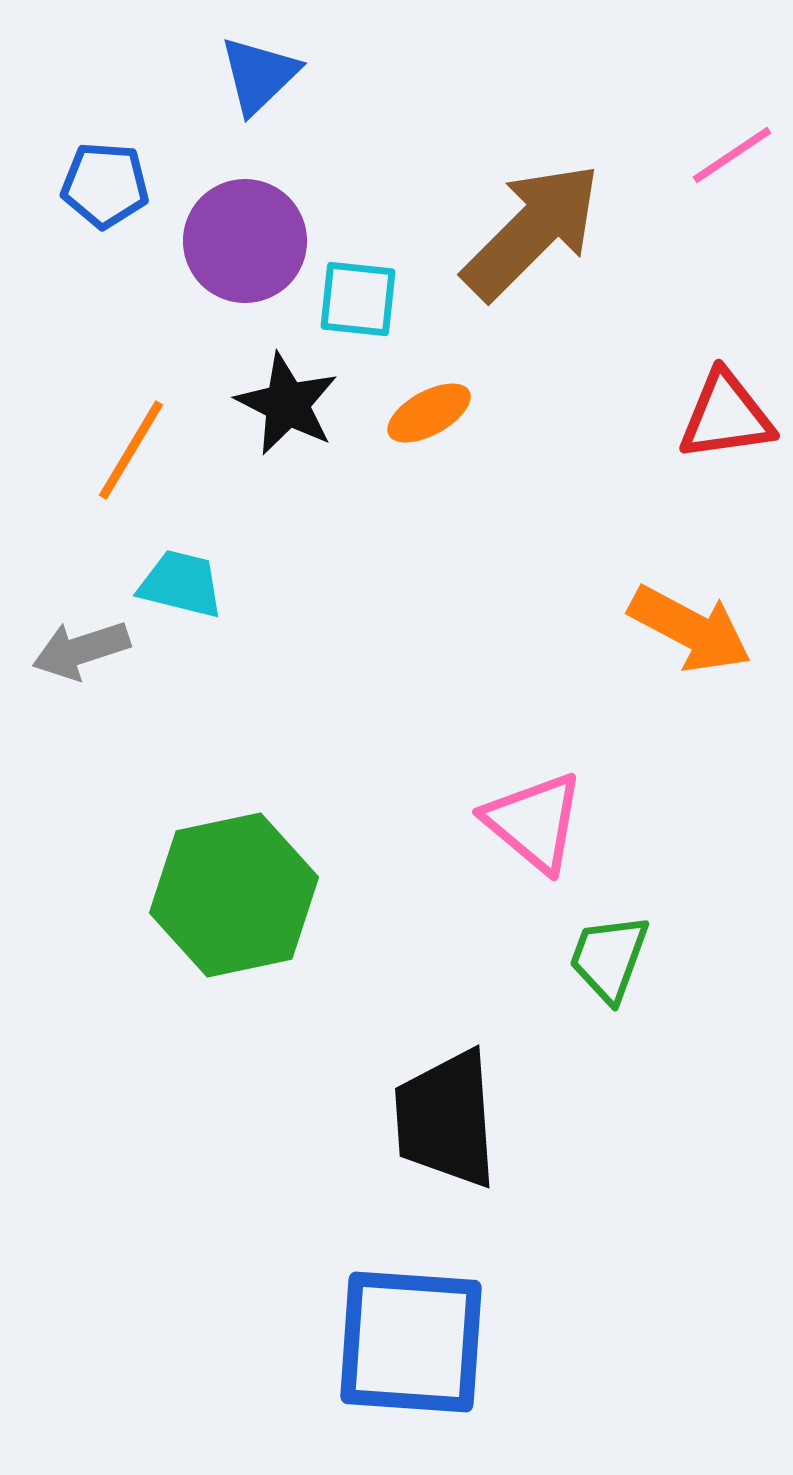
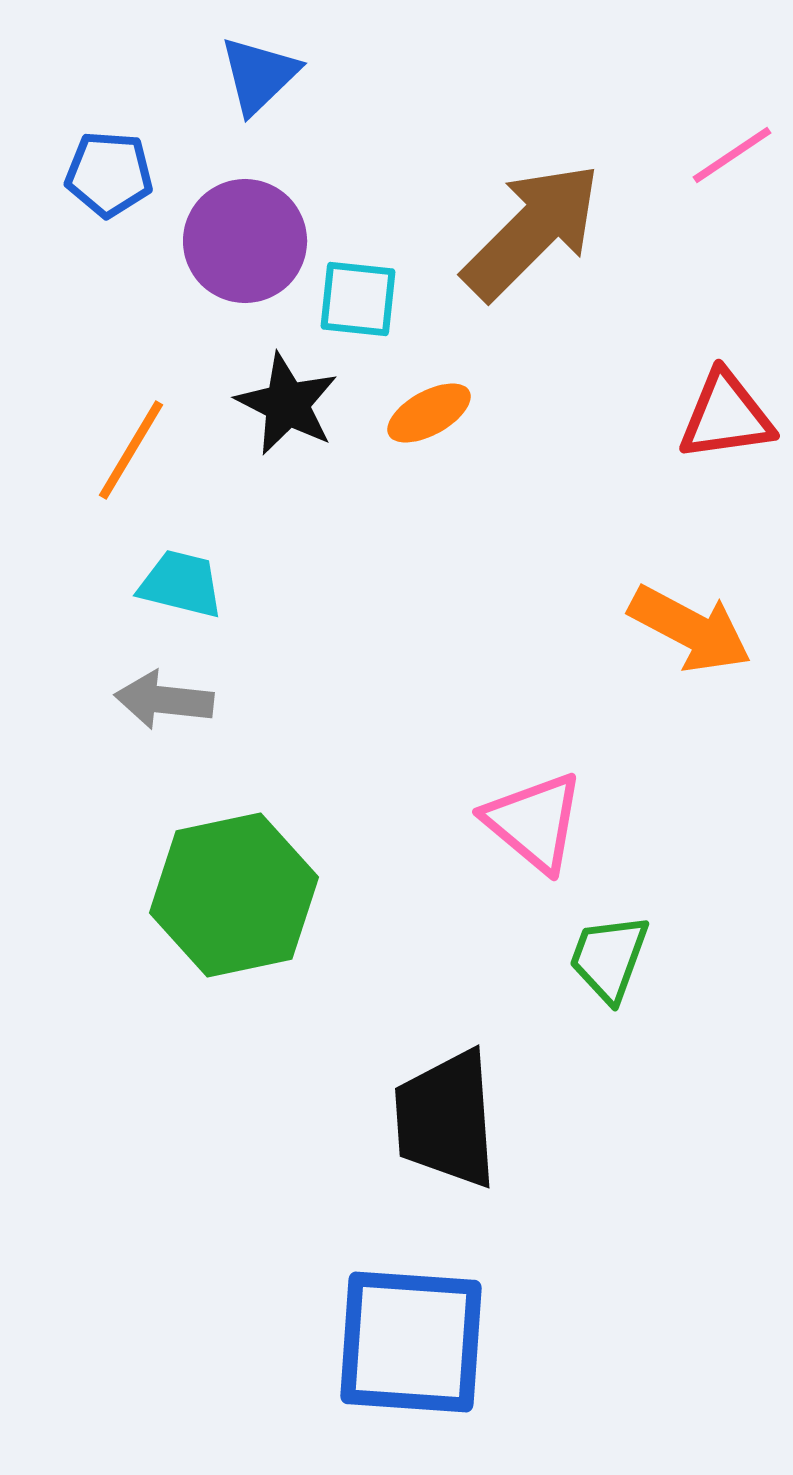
blue pentagon: moved 4 px right, 11 px up
gray arrow: moved 83 px right, 50 px down; rotated 24 degrees clockwise
